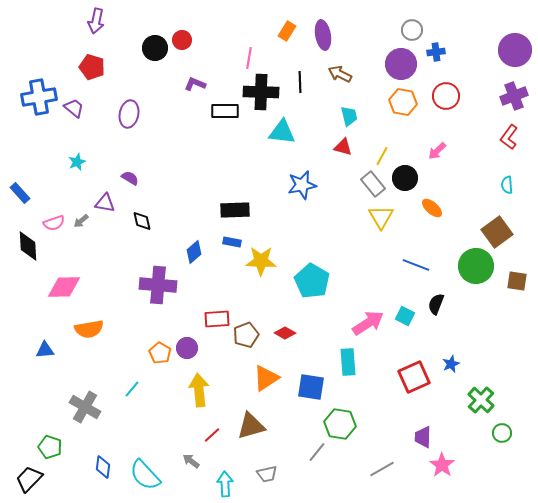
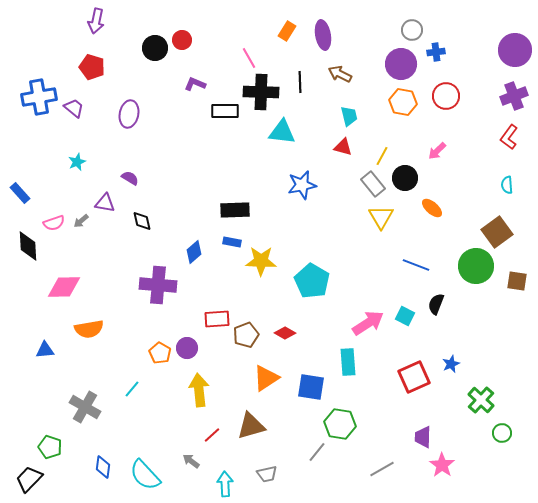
pink line at (249, 58): rotated 40 degrees counterclockwise
